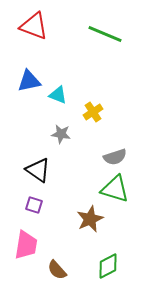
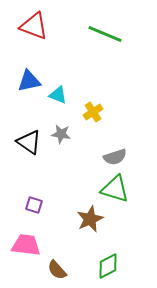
black triangle: moved 9 px left, 28 px up
pink trapezoid: rotated 92 degrees counterclockwise
